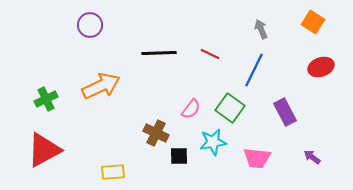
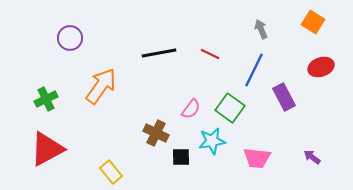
purple circle: moved 20 px left, 13 px down
black line: rotated 8 degrees counterclockwise
orange arrow: rotated 30 degrees counterclockwise
purple rectangle: moved 1 px left, 15 px up
cyan star: moved 1 px left, 1 px up
red triangle: moved 3 px right, 1 px up
black square: moved 2 px right, 1 px down
yellow rectangle: moved 2 px left; rotated 55 degrees clockwise
